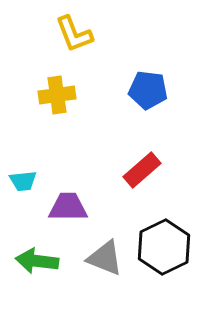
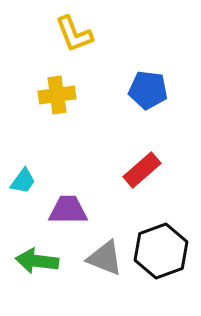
cyan trapezoid: rotated 48 degrees counterclockwise
purple trapezoid: moved 3 px down
black hexagon: moved 3 px left, 4 px down; rotated 6 degrees clockwise
